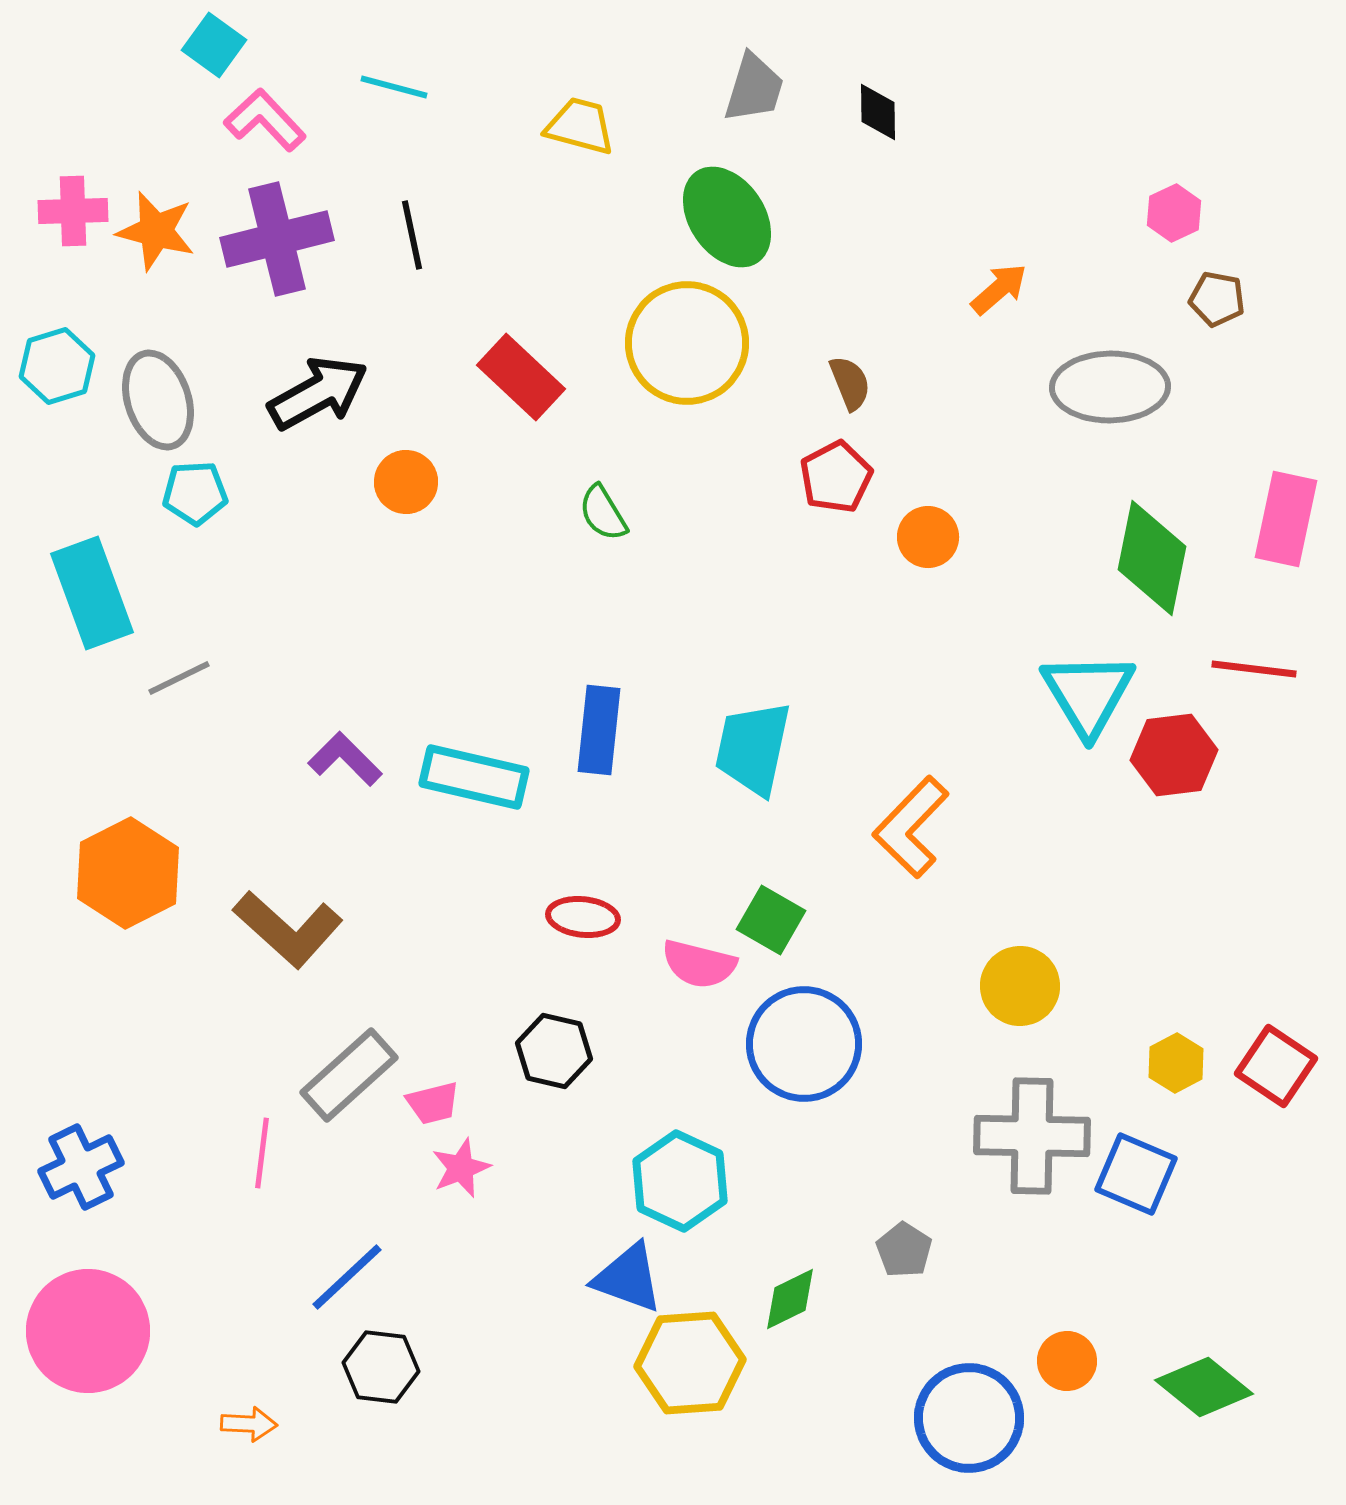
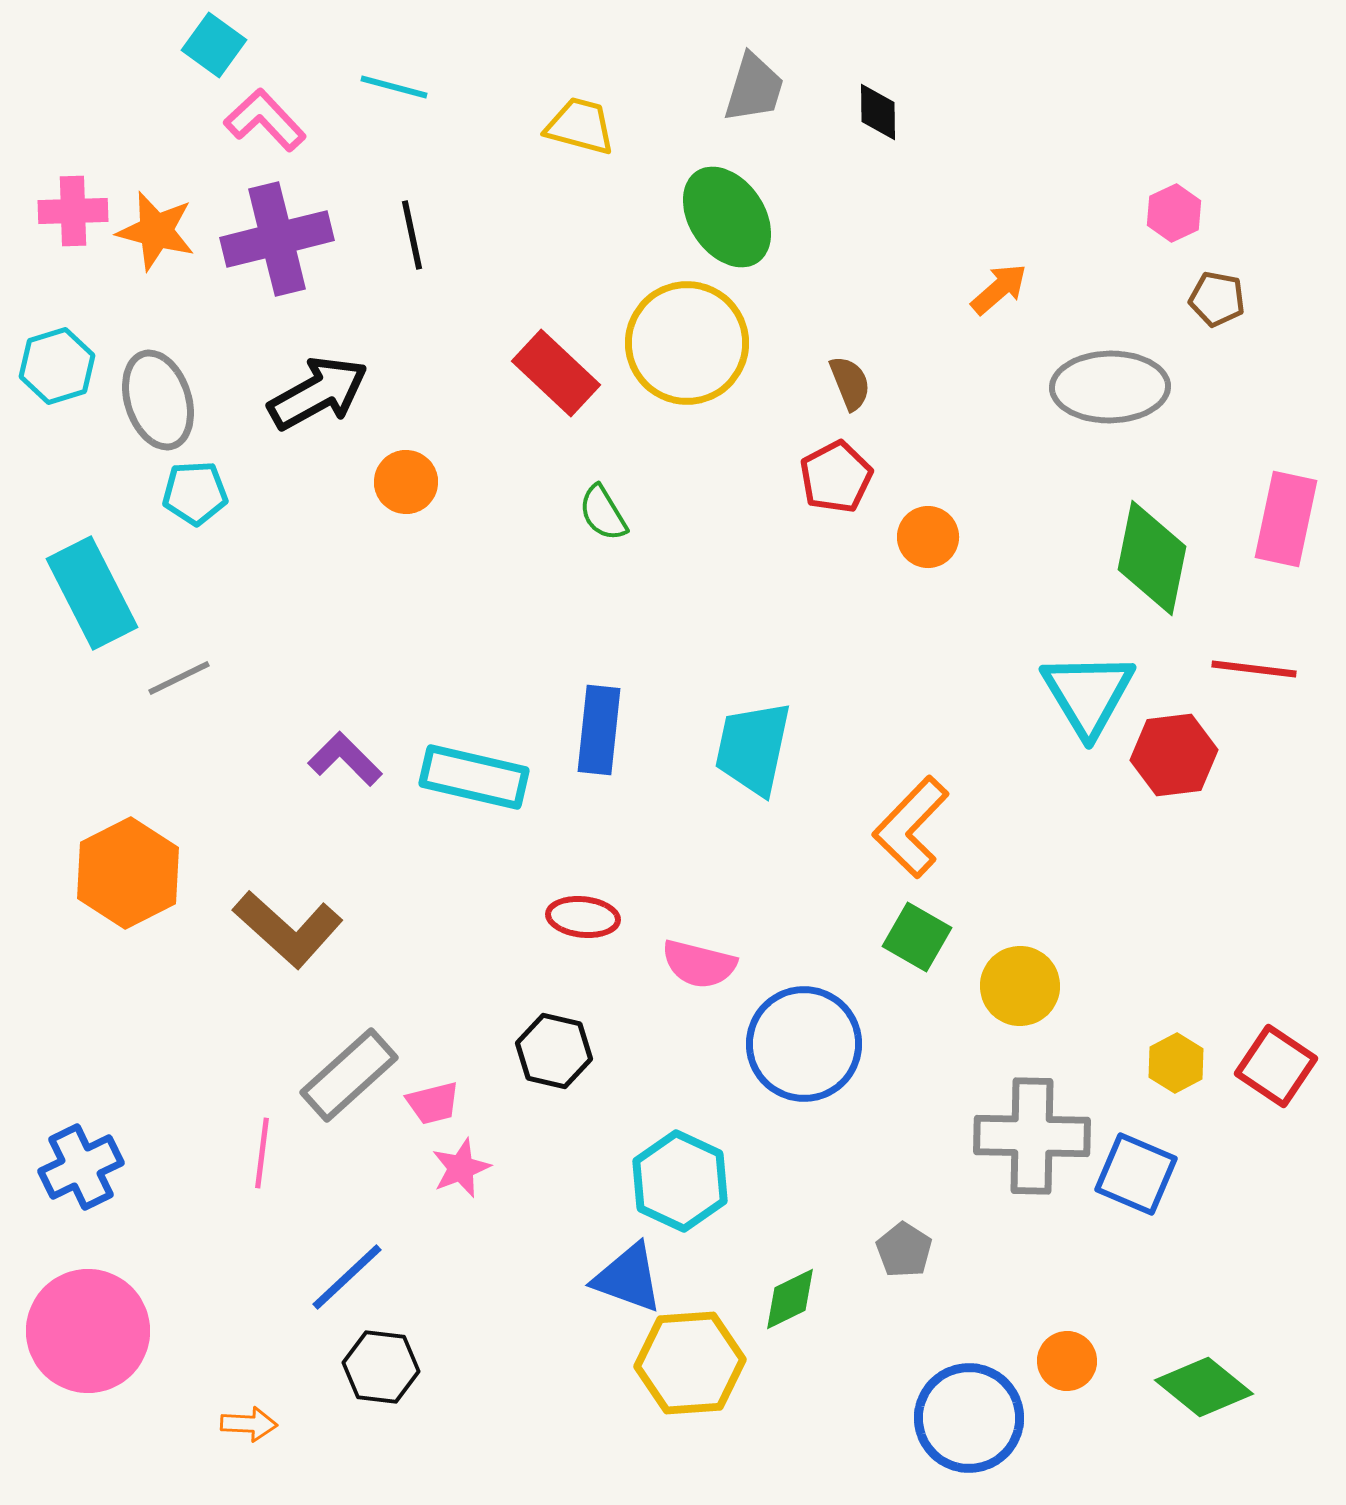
red rectangle at (521, 377): moved 35 px right, 4 px up
cyan rectangle at (92, 593): rotated 7 degrees counterclockwise
green square at (771, 920): moved 146 px right, 17 px down
